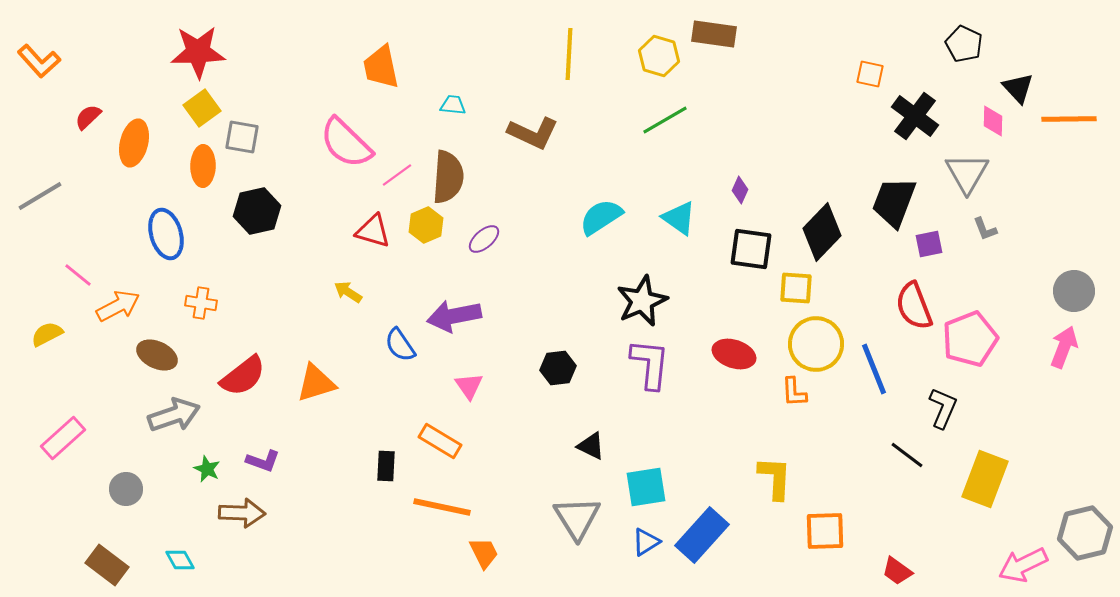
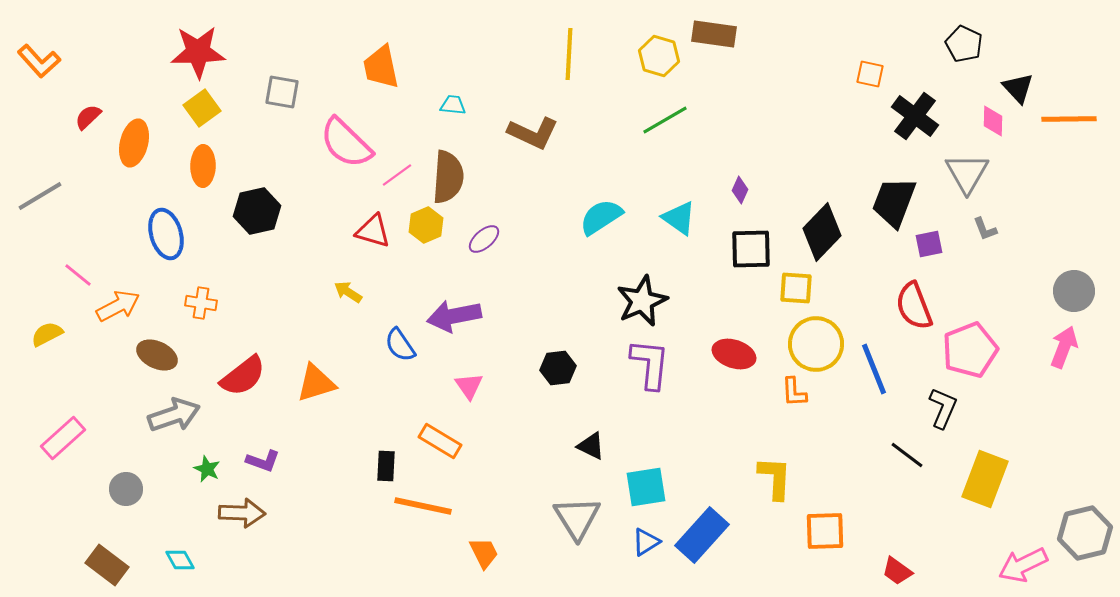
gray square at (242, 137): moved 40 px right, 45 px up
black square at (751, 249): rotated 9 degrees counterclockwise
pink pentagon at (970, 339): moved 11 px down
orange line at (442, 507): moved 19 px left, 1 px up
